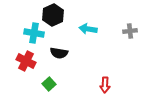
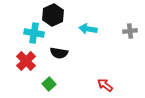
red cross: rotated 18 degrees clockwise
red arrow: rotated 126 degrees clockwise
